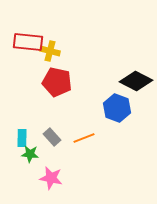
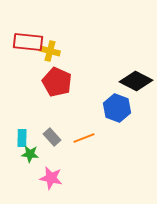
red pentagon: rotated 12 degrees clockwise
